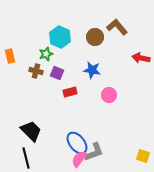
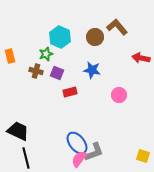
pink circle: moved 10 px right
black trapezoid: moved 13 px left; rotated 20 degrees counterclockwise
